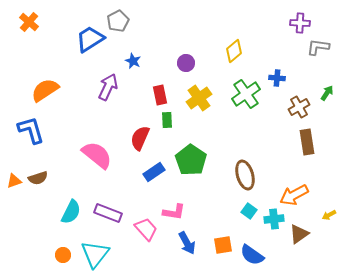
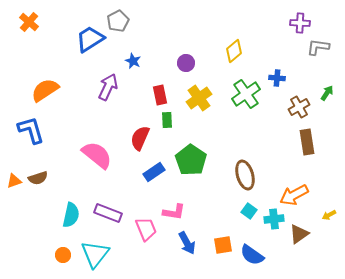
cyan semicircle: moved 3 px down; rotated 15 degrees counterclockwise
pink trapezoid: rotated 20 degrees clockwise
